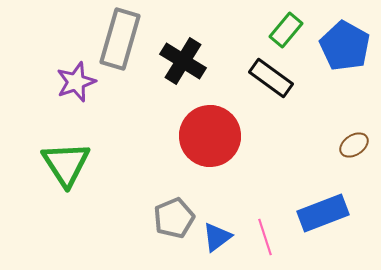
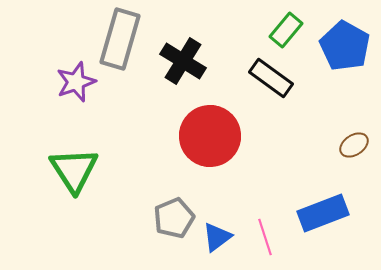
green triangle: moved 8 px right, 6 px down
